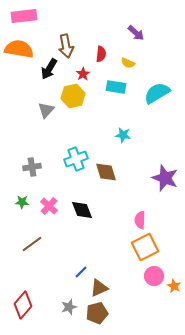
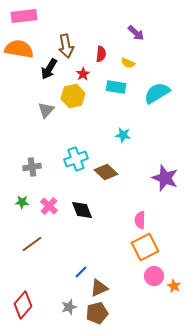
brown diamond: rotated 30 degrees counterclockwise
